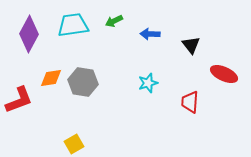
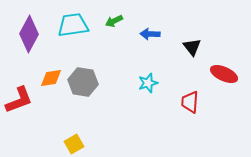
black triangle: moved 1 px right, 2 px down
